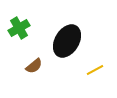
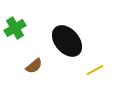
green cross: moved 4 px left
black ellipse: rotated 72 degrees counterclockwise
